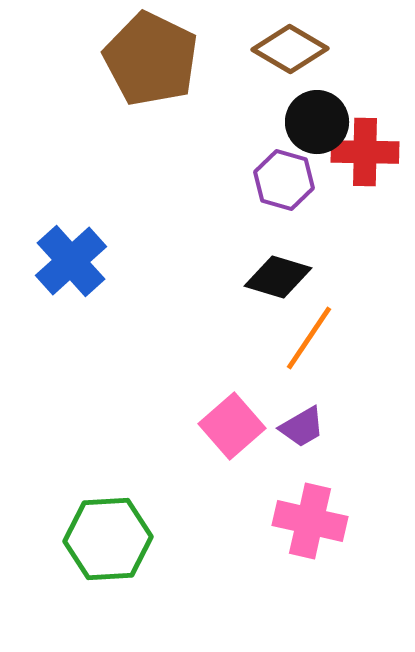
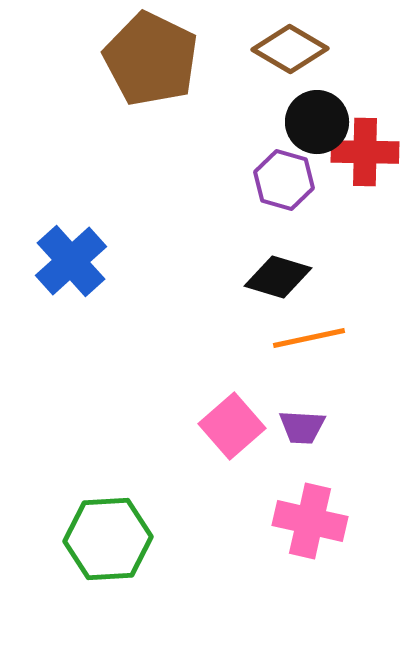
orange line: rotated 44 degrees clockwise
purple trapezoid: rotated 33 degrees clockwise
